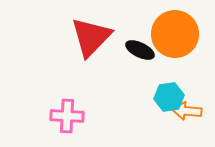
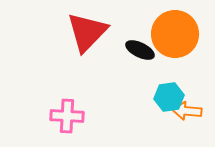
red triangle: moved 4 px left, 5 px up
